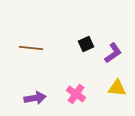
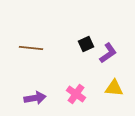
purple L-shape: moved 5 px left
yellow triangle: moved 3 px left
